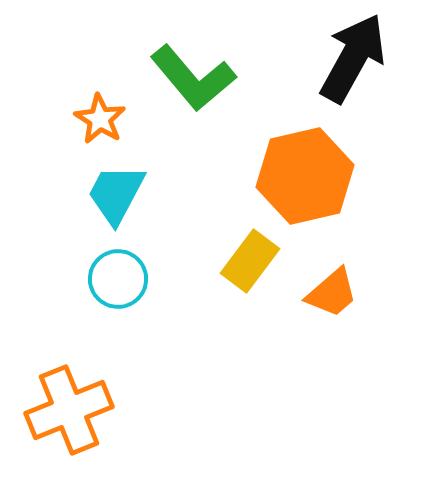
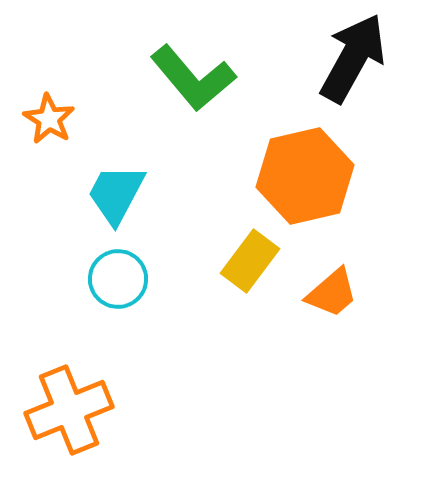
orange star: moved 51 px left
